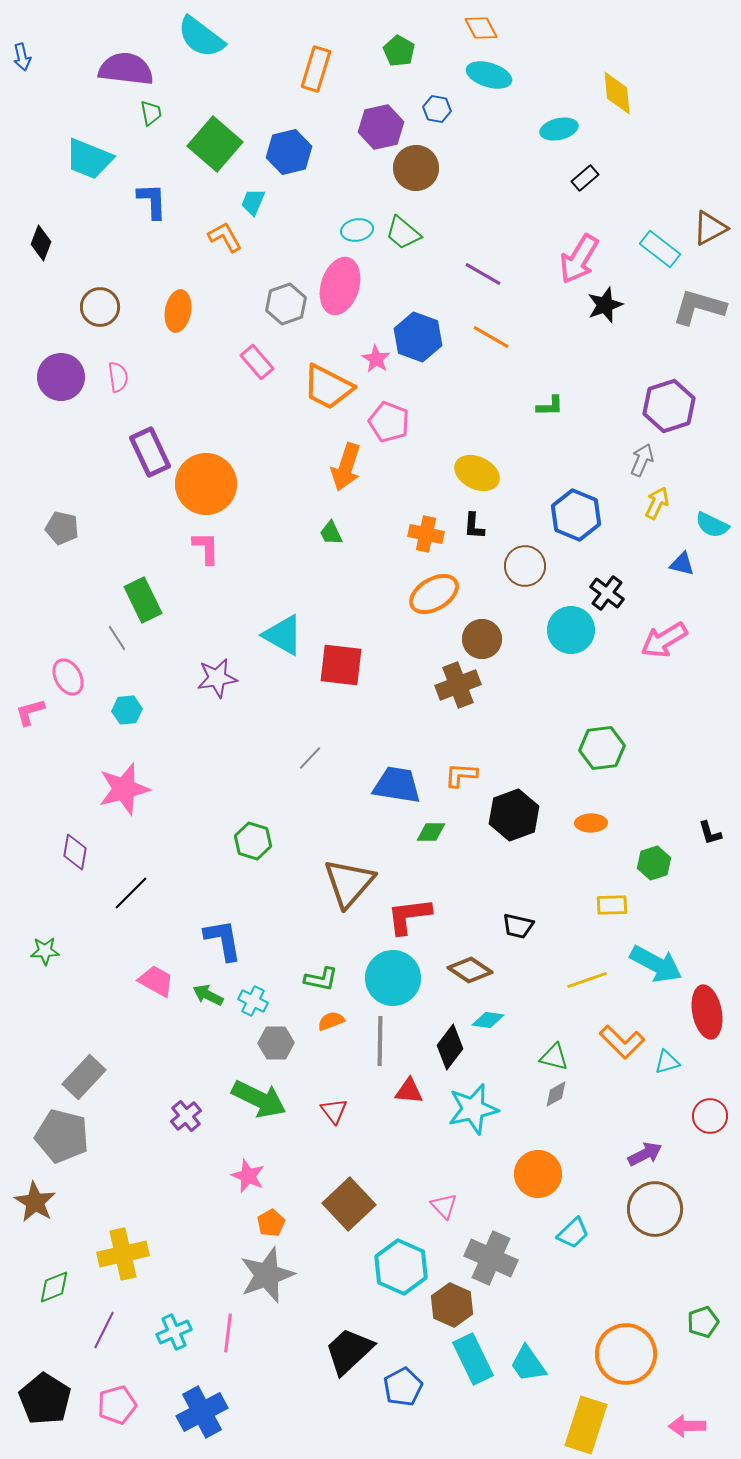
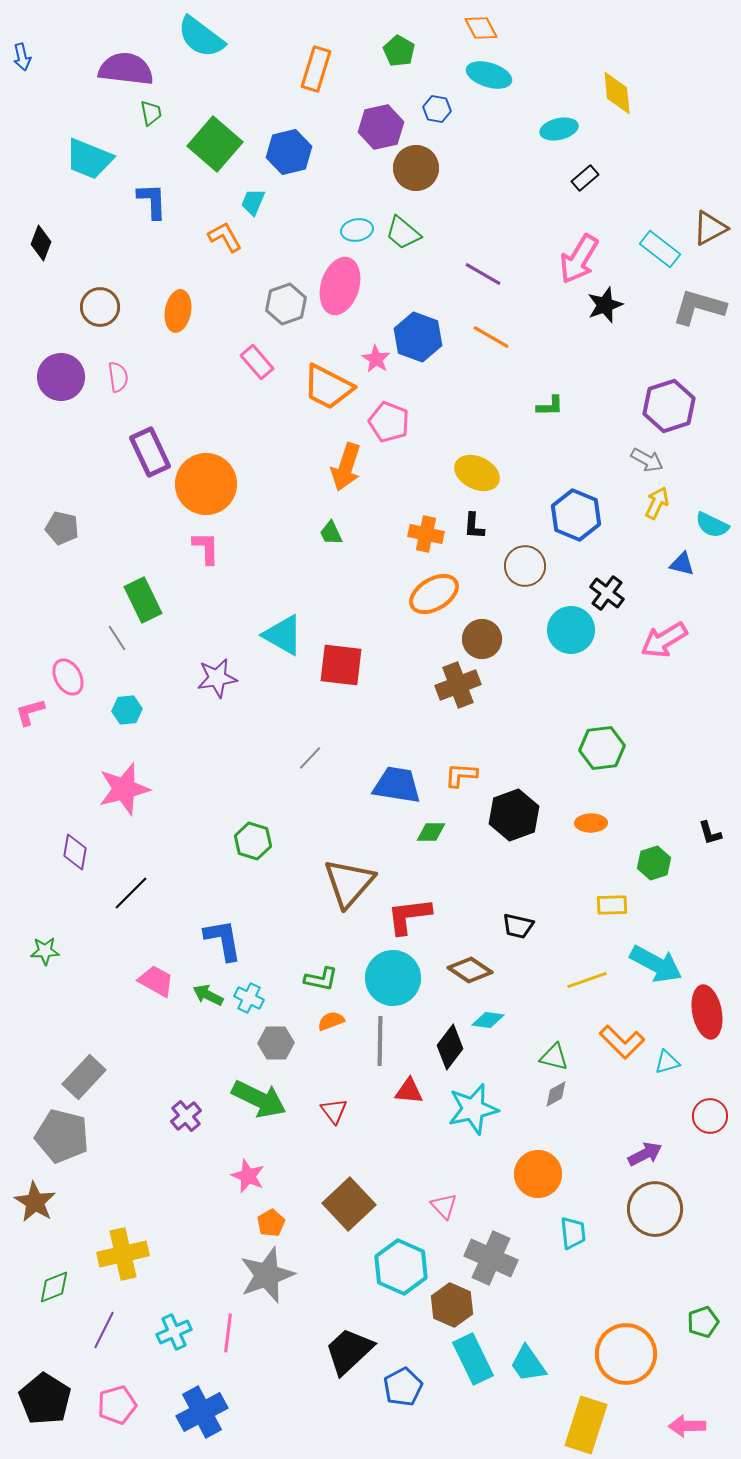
gray arrow at (642, 460): moved 5 px right; rotated 96 degrees clockwise
cyan cross at (253, 1001): moved 4 px left, 3 px up
cyan trapezoid at (573, 1233): rotated 52 degrees counterclockwise
